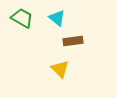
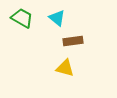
yellow triangle: moved 5 px right, 1 px up; rotated 30 degrees counterclockwise
